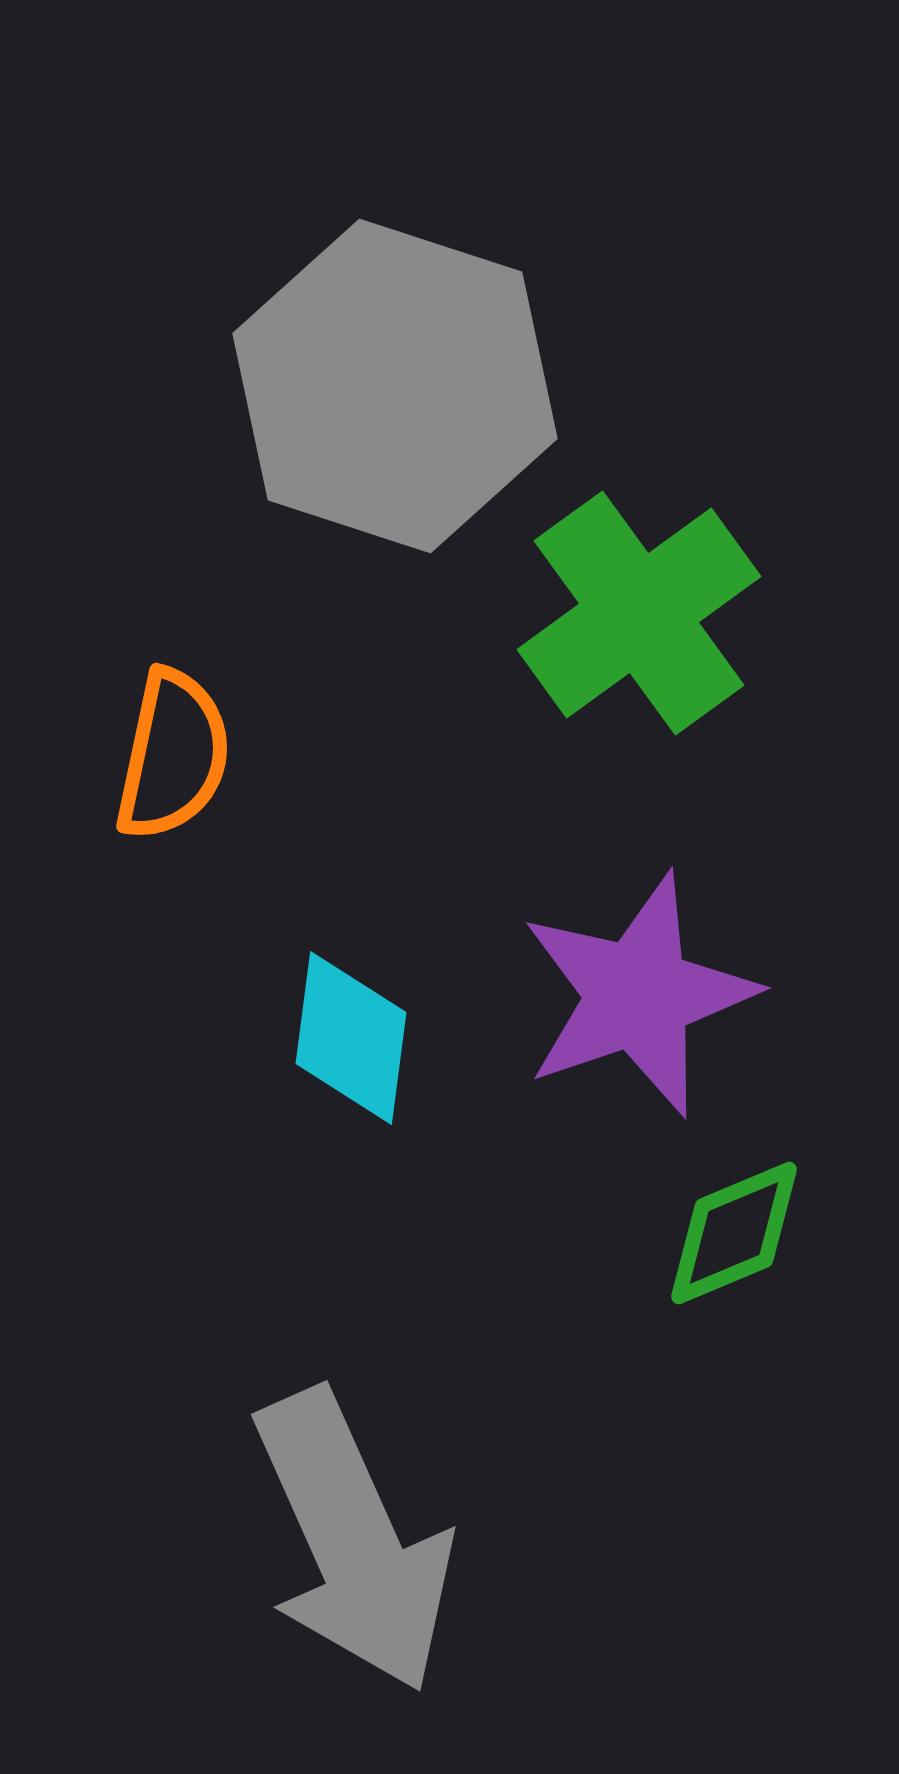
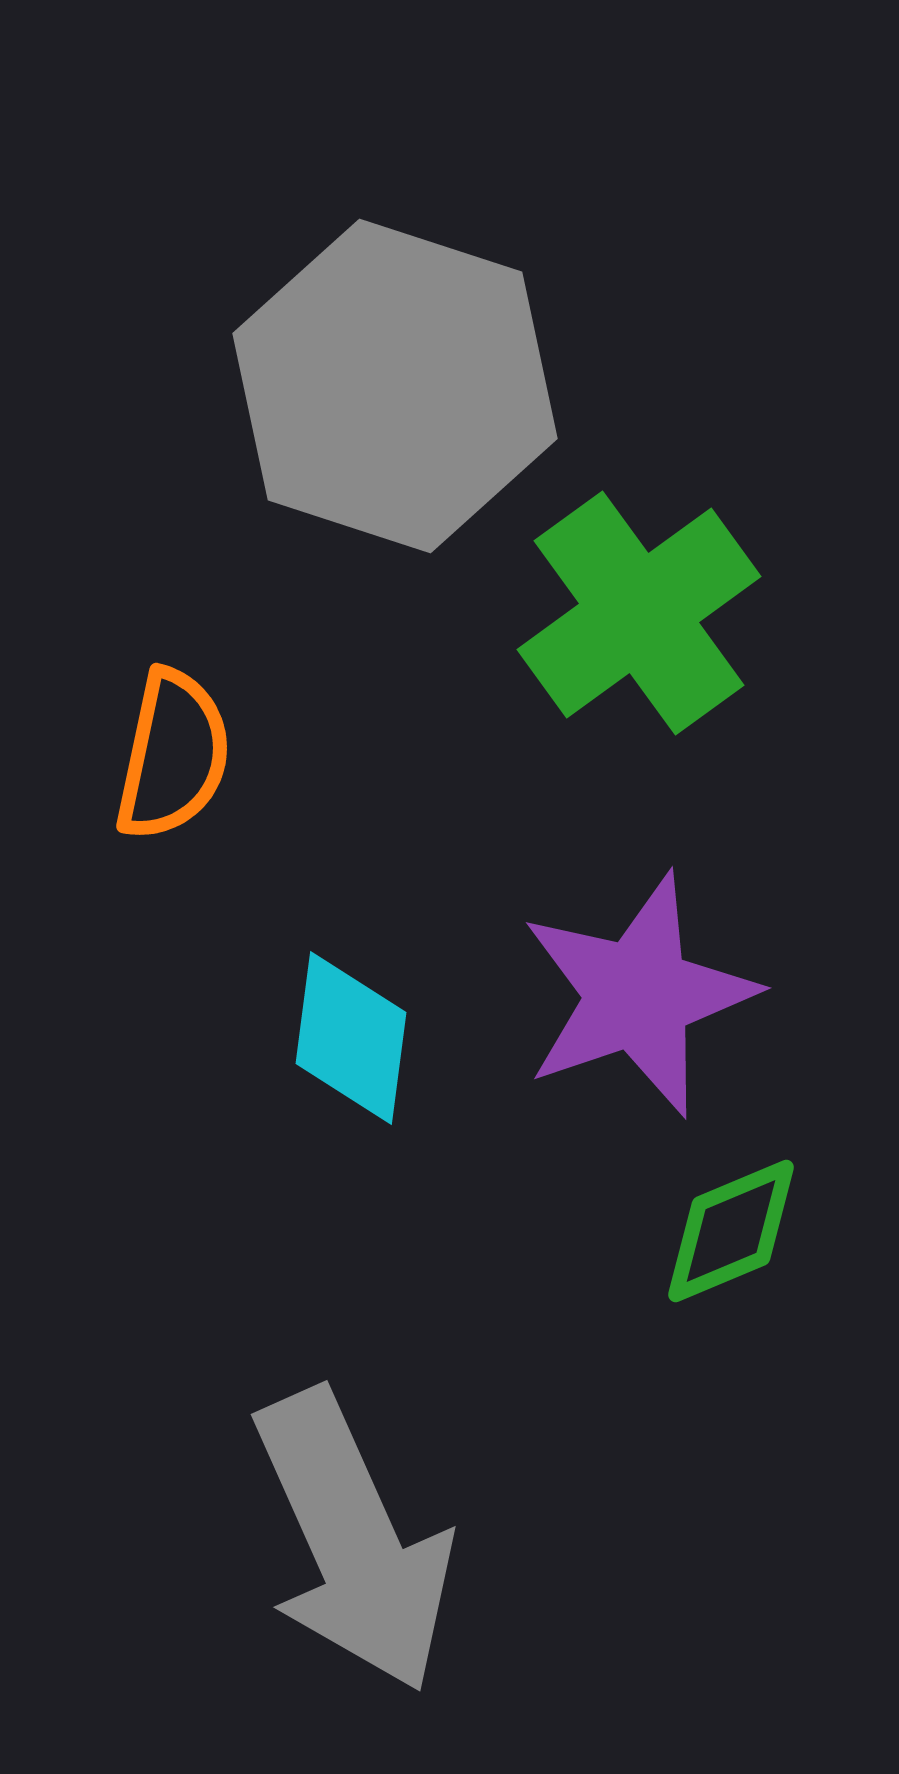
green diamond: moved 3 px left, 2 px up
